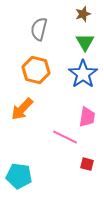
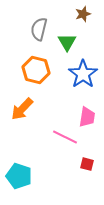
green triangle: moved 18 px left
cyan pentagon: rotated 10 degrees clockwise
